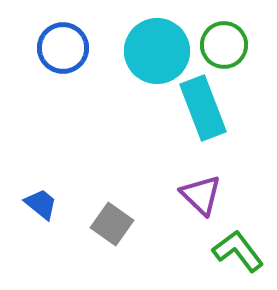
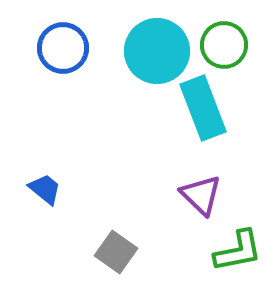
blue trapezoid: moved 4 px right, 15 px up
gray square: moved 4 px right, 28 px down
green L-shape: rotated 116 degrees clockwise
